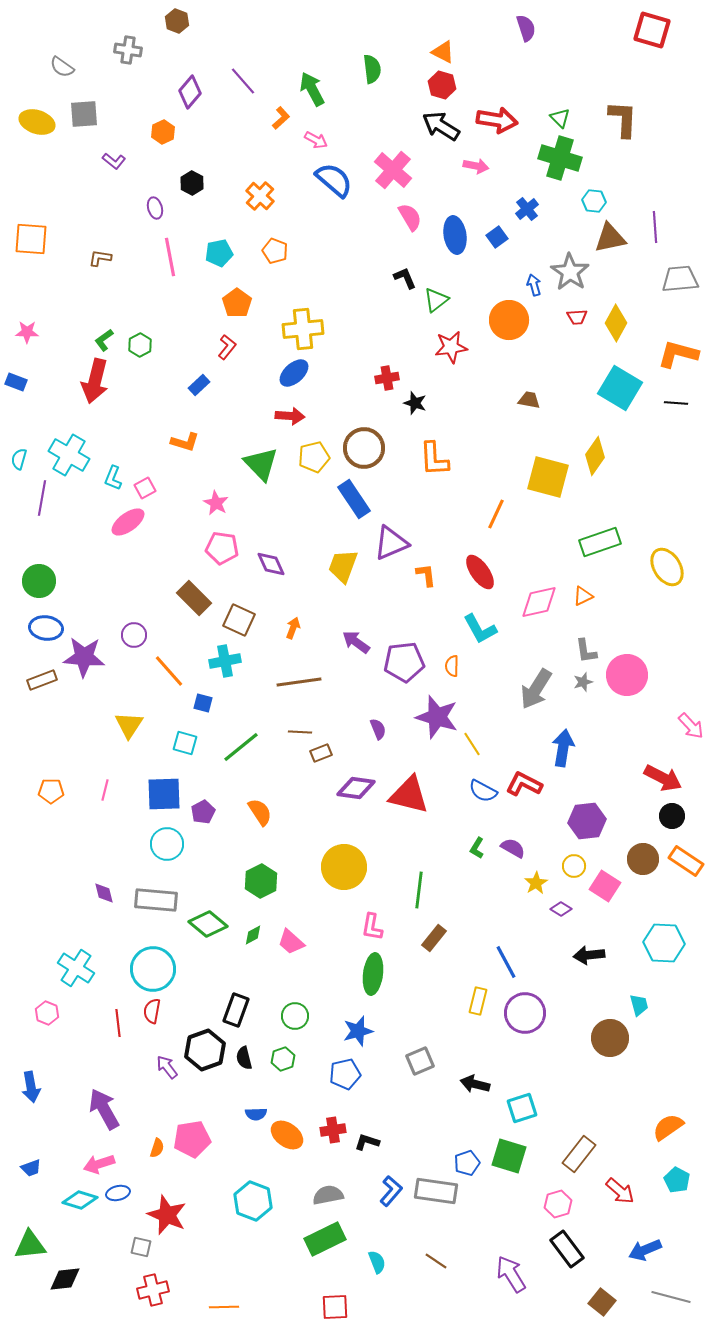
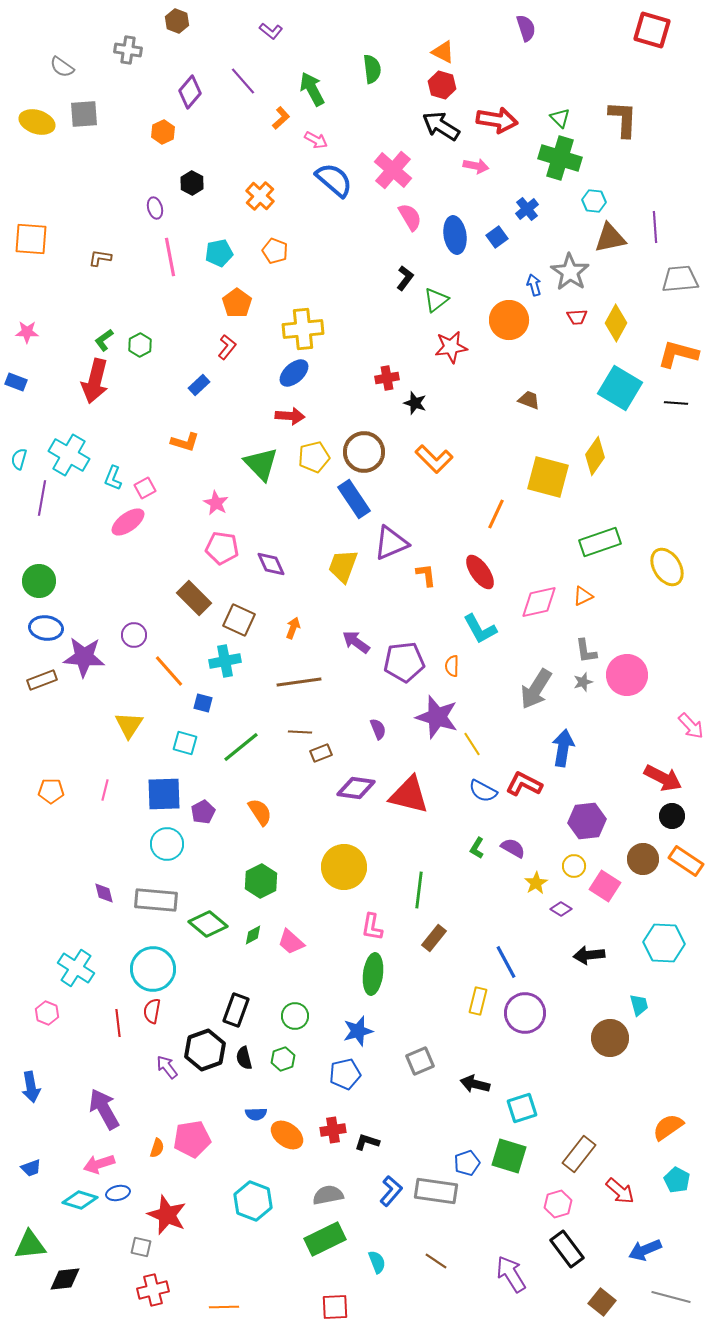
purple L-shape at (114, 161): moved 157 px right, 130 px up
black L-shape at (405, 278): rotated 60 degrees clockwise
brown trapezoid at (529, 400): rotated 10 degrees clockwise
brown circle at (364, 448): moved 4 px down
orange L-shape at (434, 459): rotated 42 degrees counterclockwise
